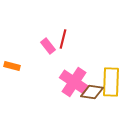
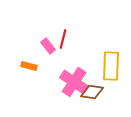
orange rectangle: moved 17 px right
yellow rectangle: moved 16 px up
